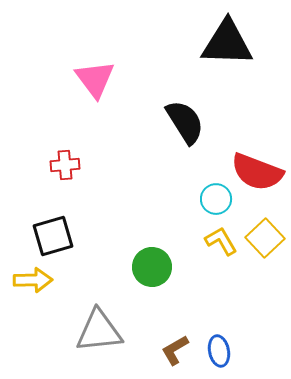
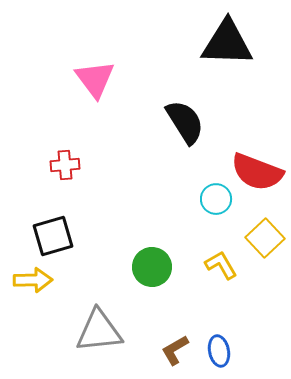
yellow L-shape: moved 24 px down
